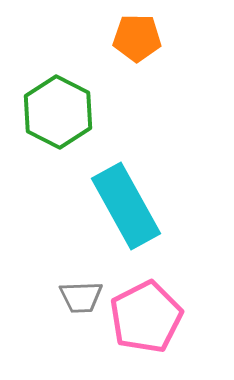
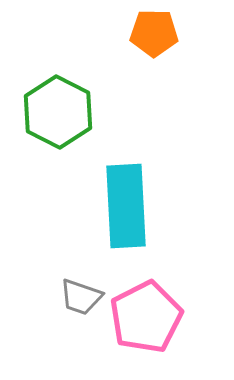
orange pentagon: moved 17 px right, 5 px up
cyan rectangle: rotated 26 degrees clockwise
gray trapezoid: rotated 21 degrees clockwise
